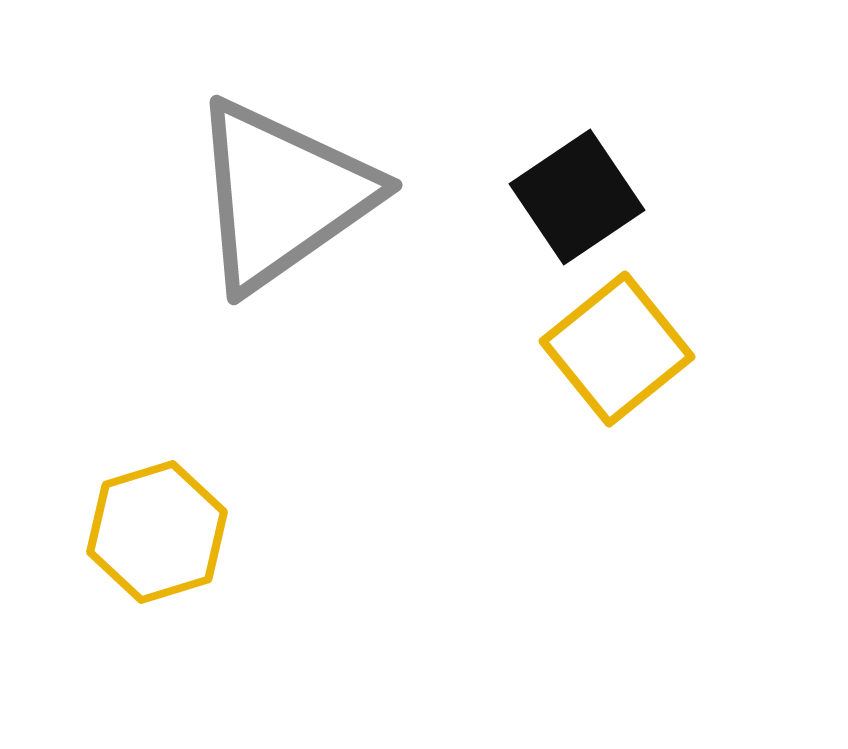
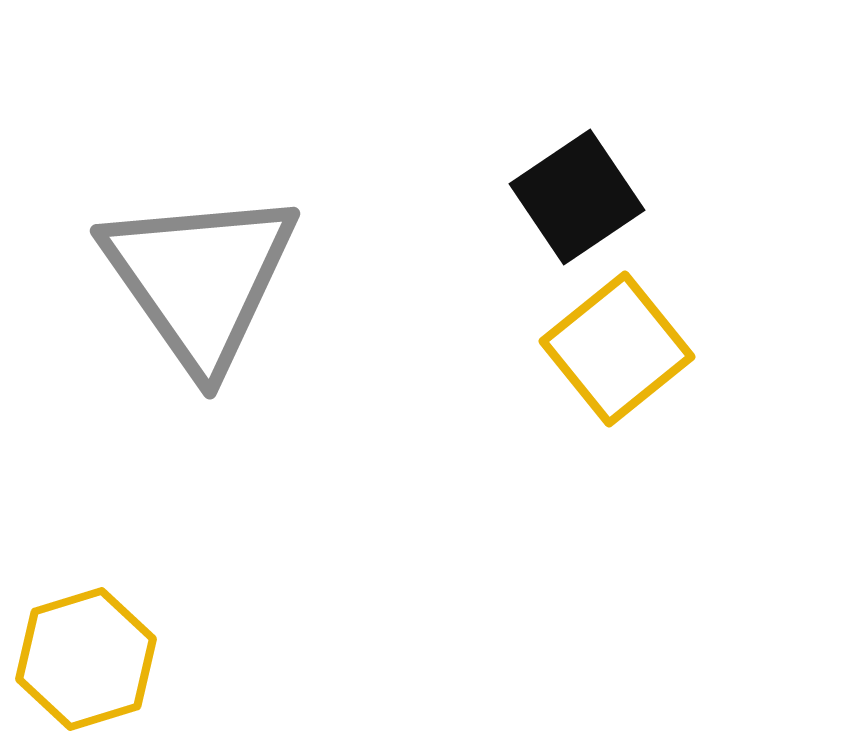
gray triangle: moved 82 px left, 84 px down; rotated 30 degrees counterclockwise
yellow hexagon: moved 71 px left, 127 px down
